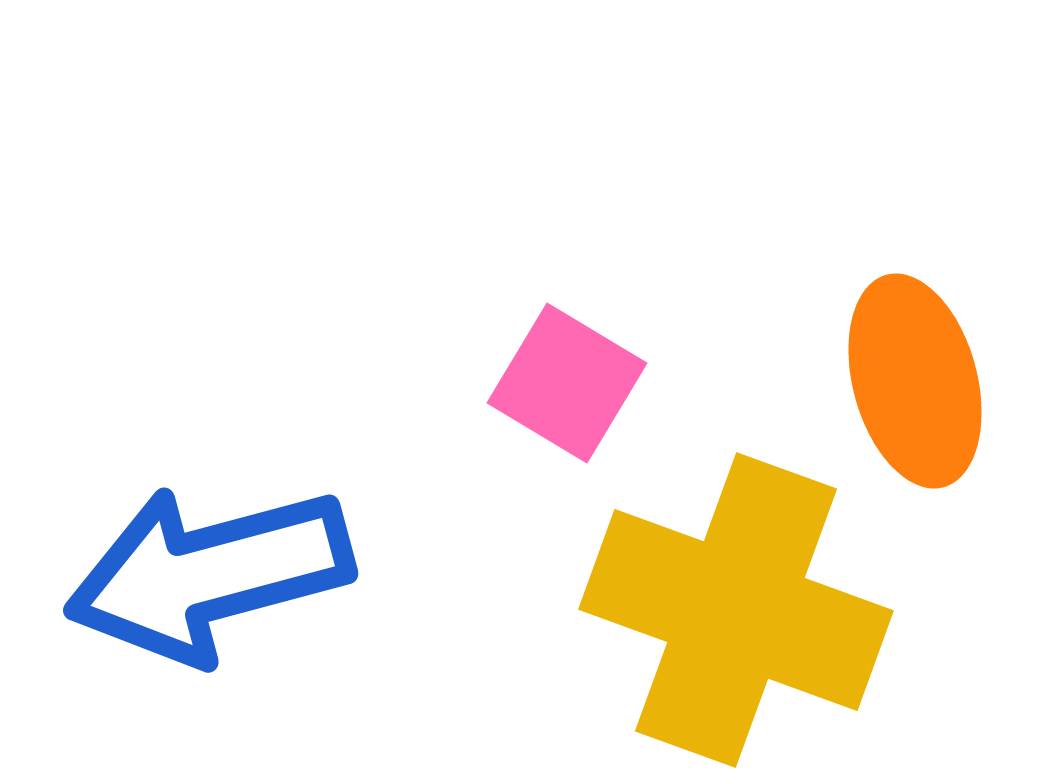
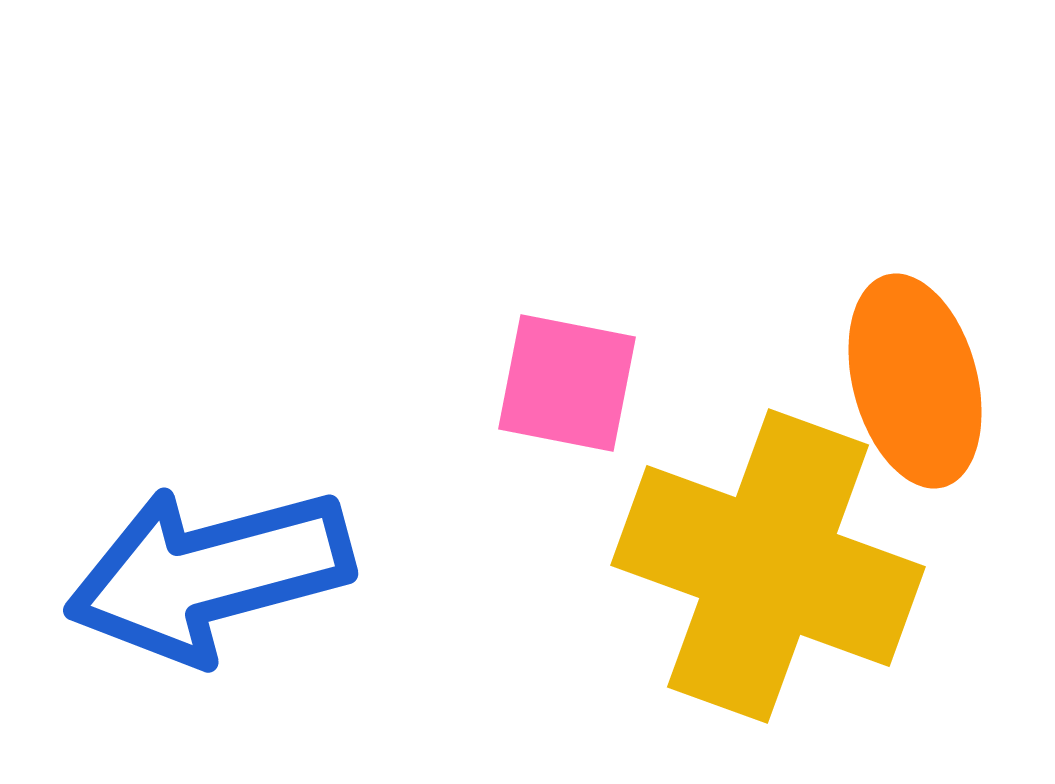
pink square: rotated 20 degrees counterclockwise
yellow cross: moved 32 px right, 44 px up
